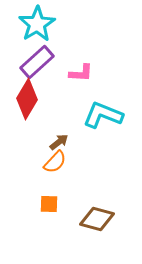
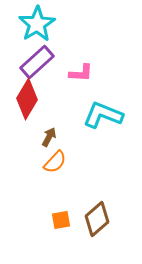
brown arrow: moved 10 px left, 5 px up; rotated 24 degrees counterclockwise
orange square: moved 12 px right, 16 px down; rotated 12 degrees counterclockwise
brown diamond: rotated 56 degrees counterclockwise
